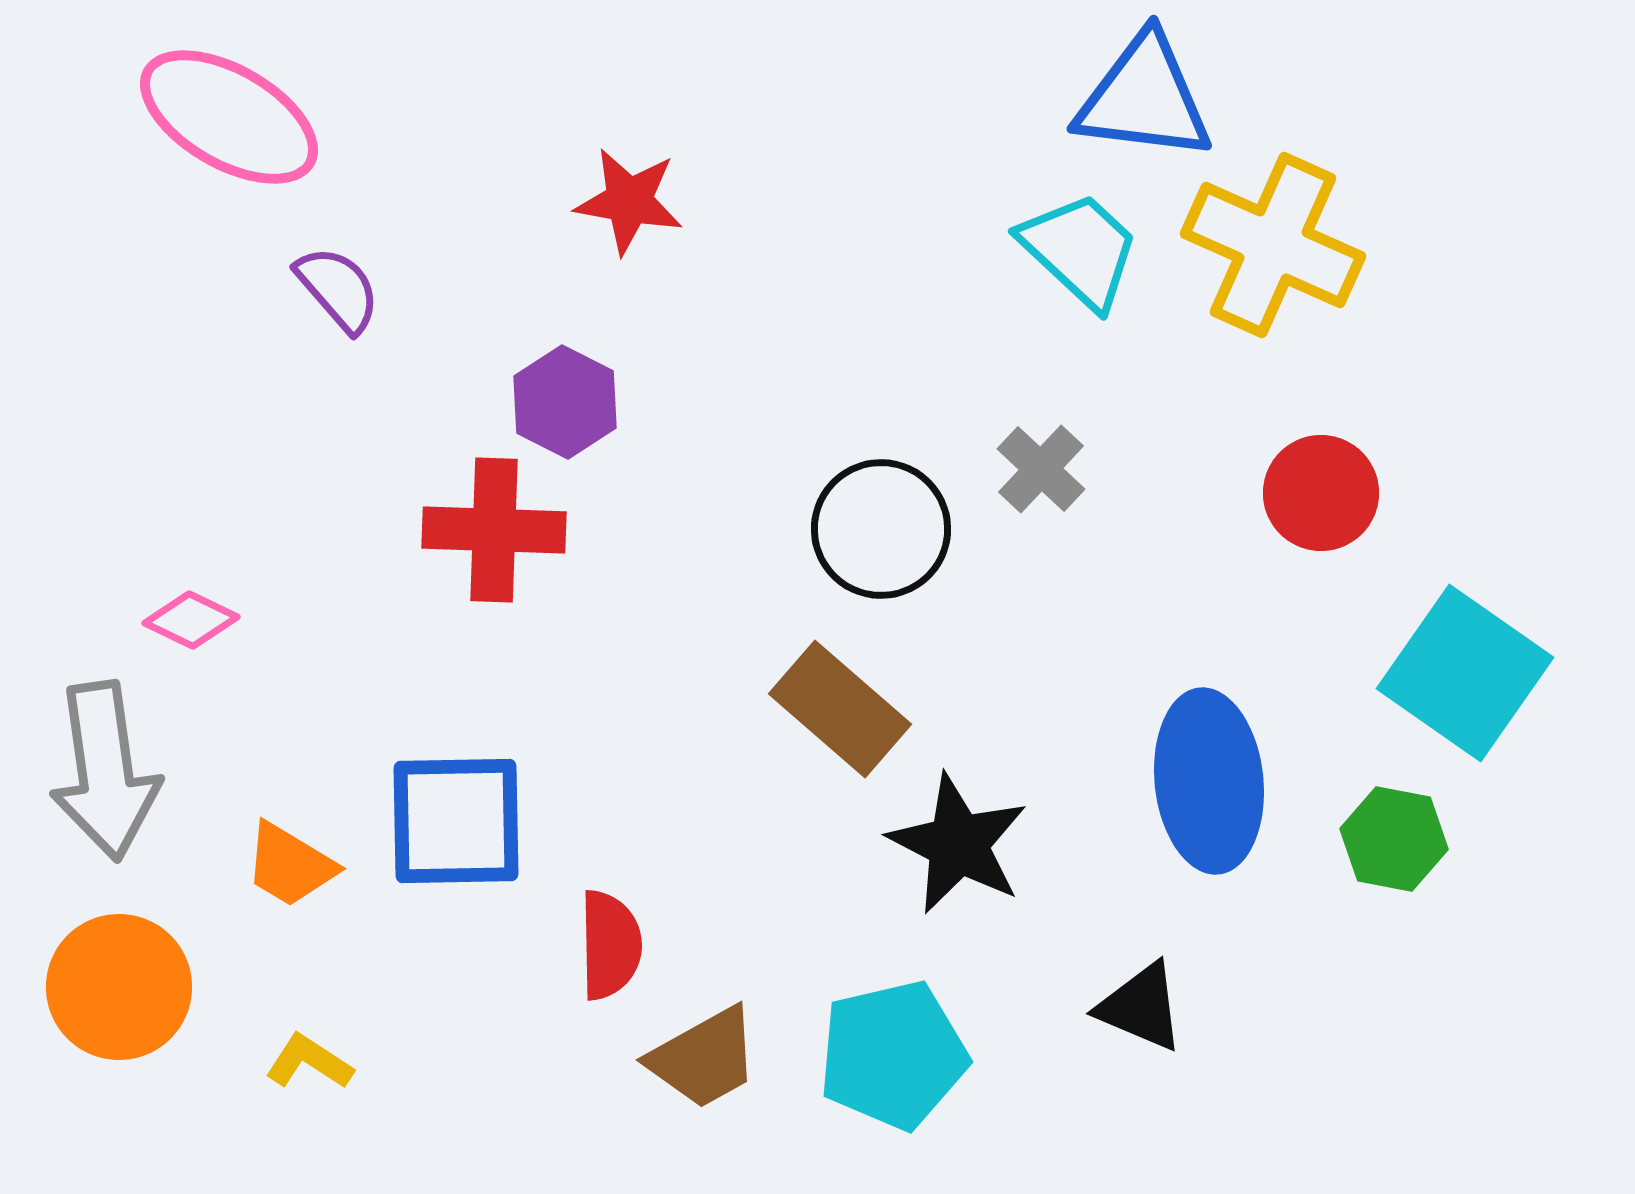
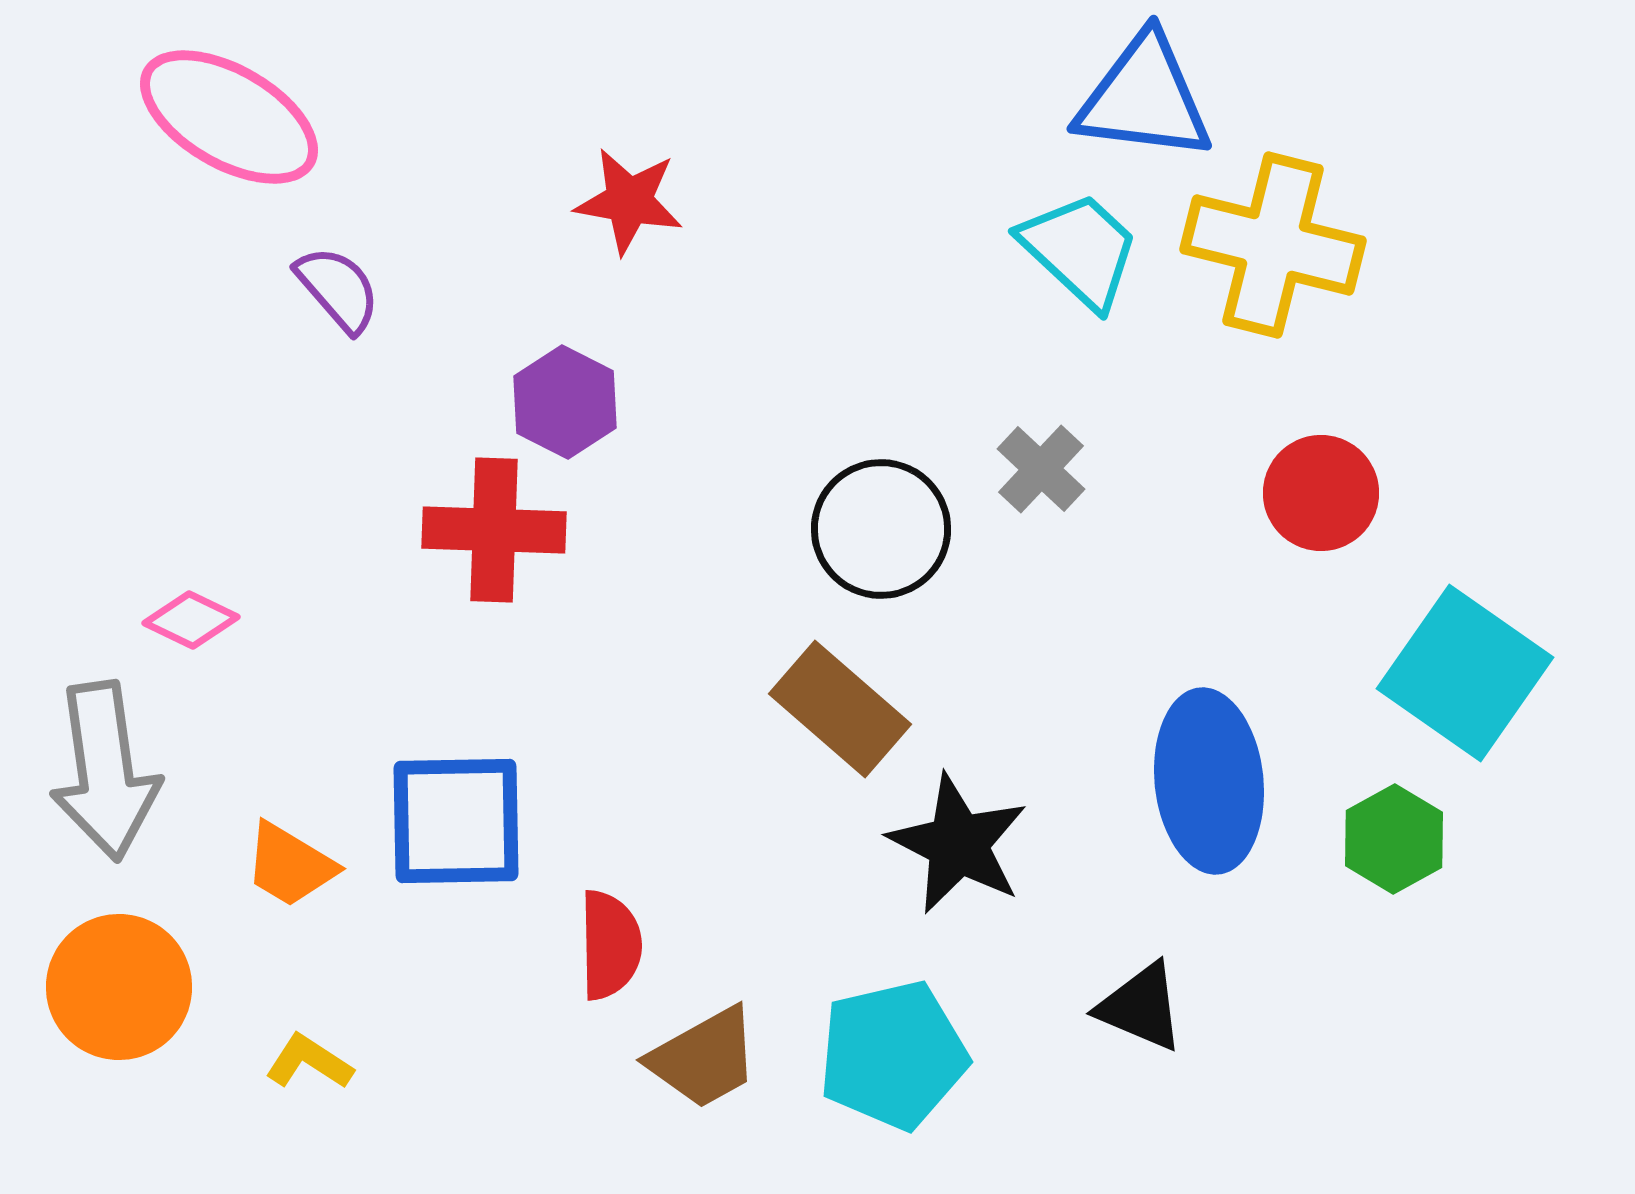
yellow cross: rotated 10 degrees counterclockwise
green hexagon: rotated 20 degrees clockwise
